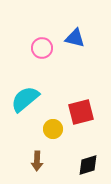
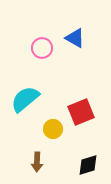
blue triangle: rotated 15 degrees clockwise
red square: rotated 8 degrees counterclockwise
brown arrow: moved 1 px down
